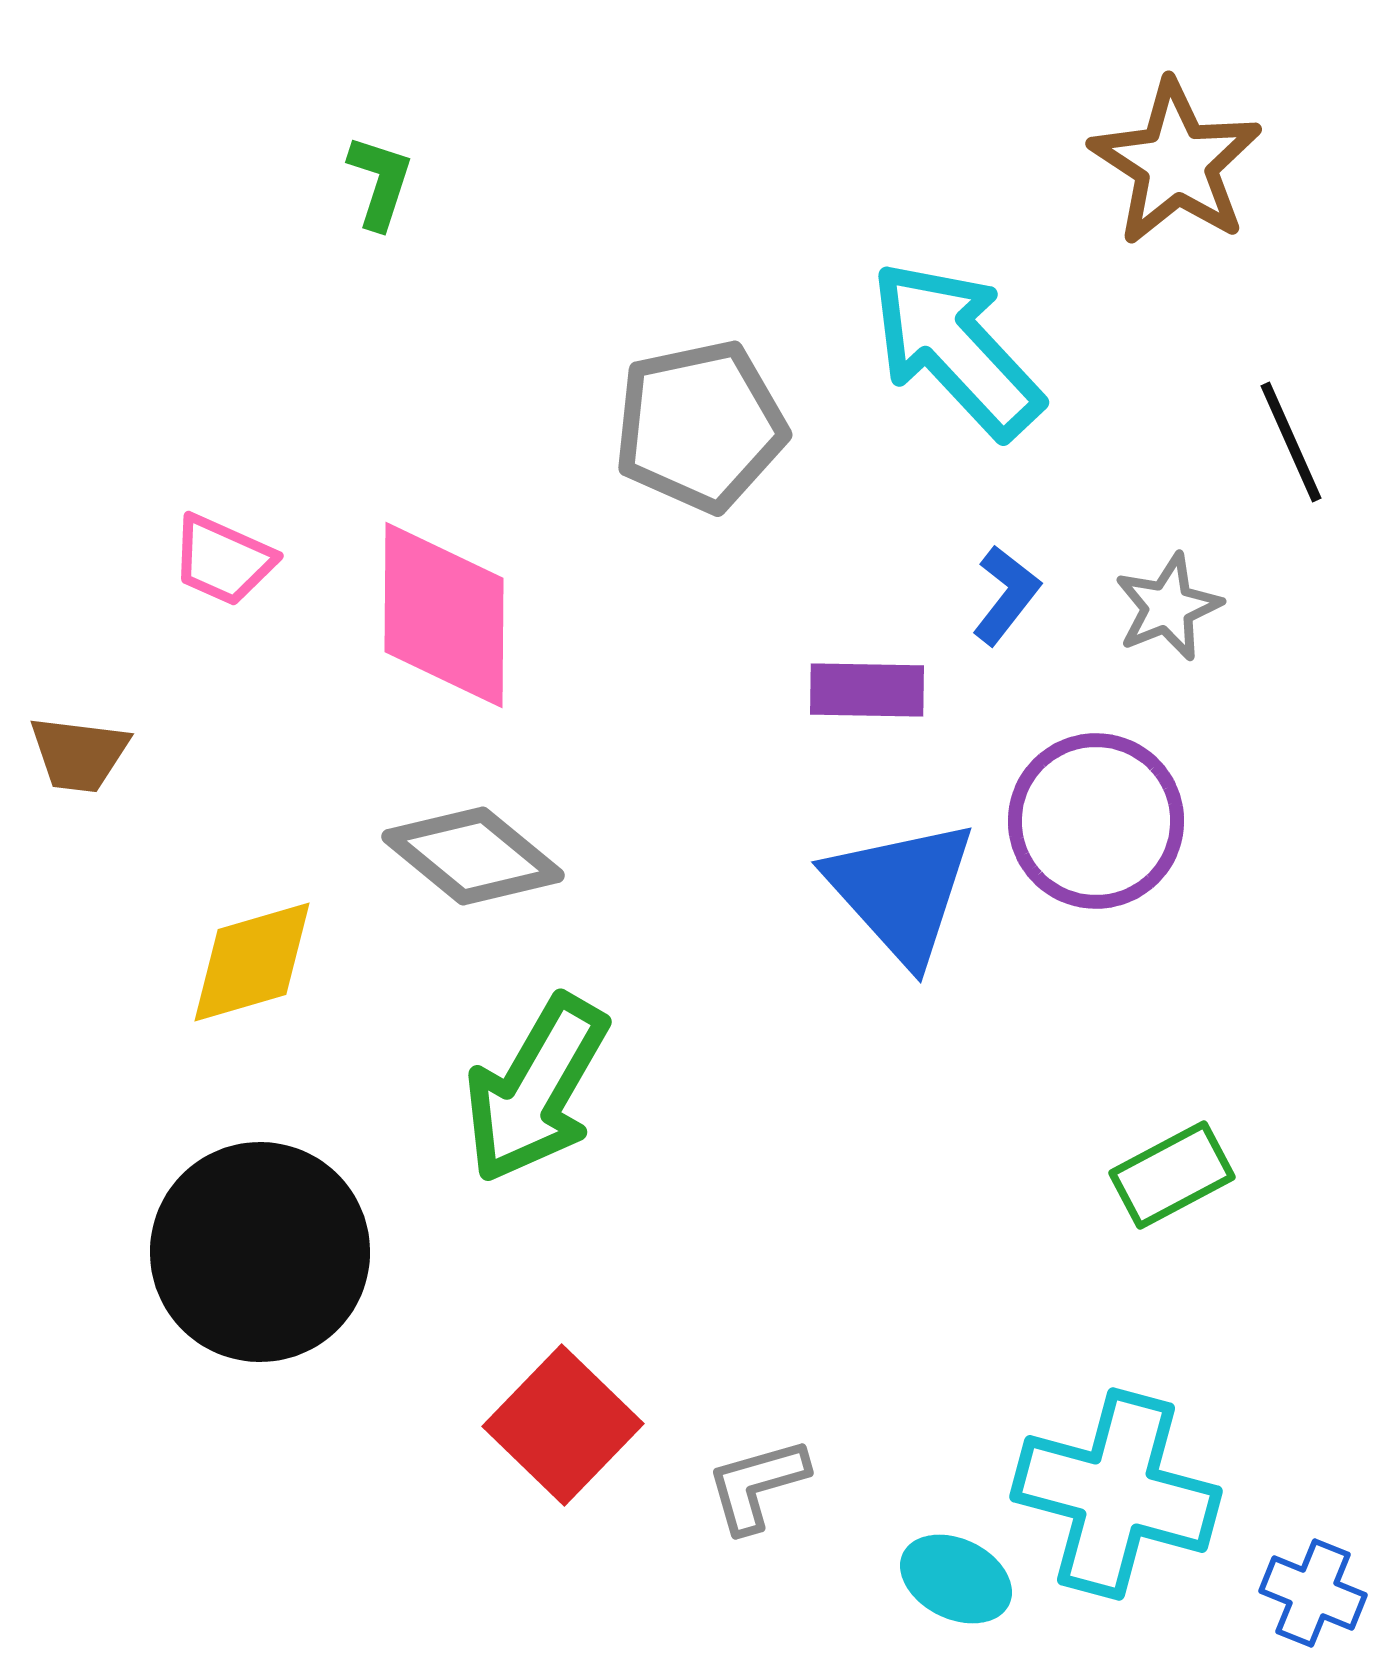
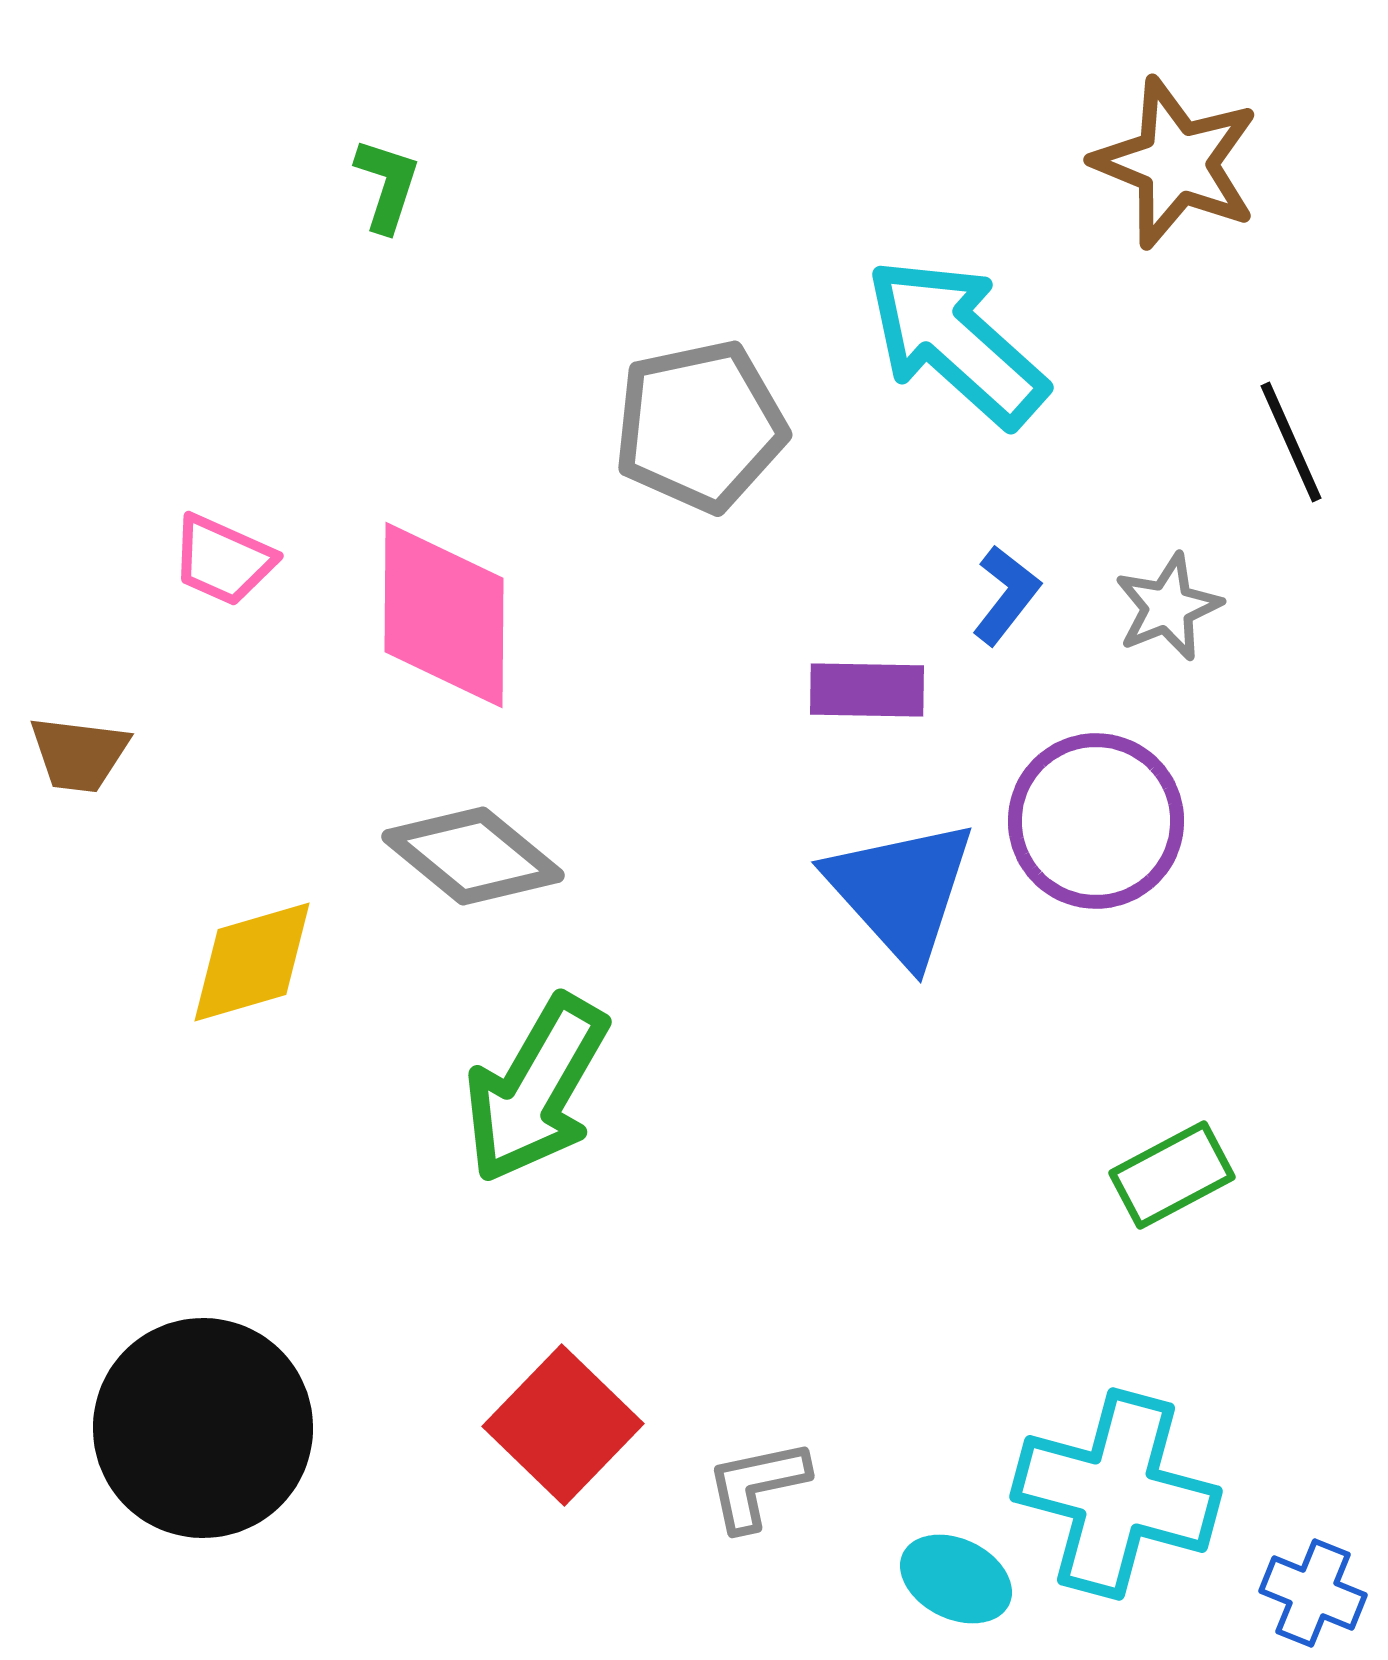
brown star: rotated 11 degrees counterclockwise
green L-shape: moved 7 px right, 3 px down
cyan arrow: moved 7 px up; rotated 5 degrees counterclockwise
black circle: moved 57 px left, 176 px down
gray L-shape: rotated 4 degrees clockwise
